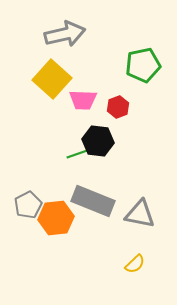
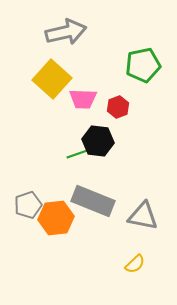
gray arrow: moved 1 px right, 2 px up
pink trapezoid: moved 1 px up
gray pentagon: rotated 8 degrees clockwise
gray triangle: moved 3 px right, 2 px down
